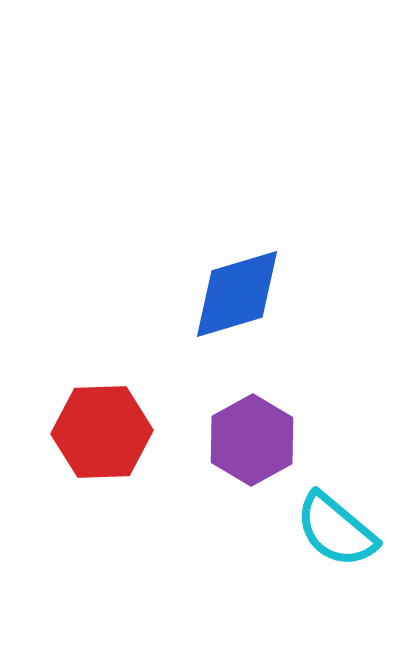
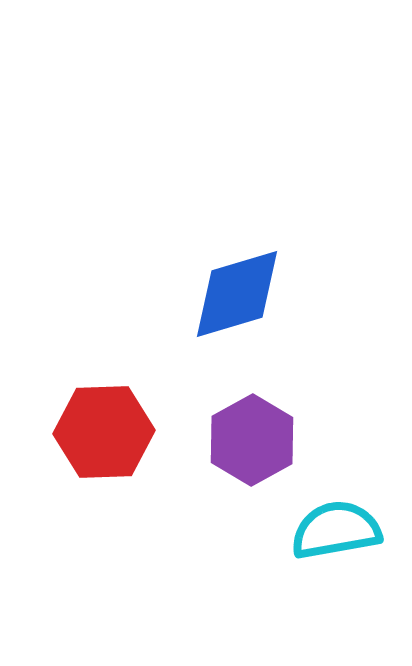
red hexagon: moved 2 px right
cyan semicircle: rotated 130 degrees clockwise
